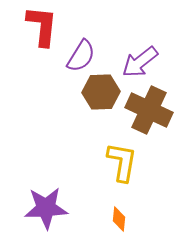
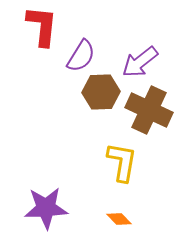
orange diamond: rotated 50 degrees counterclockwise
